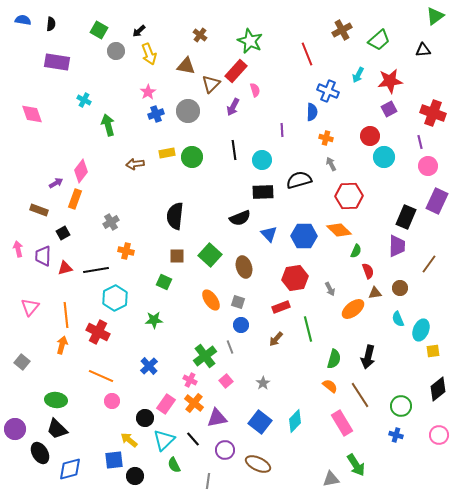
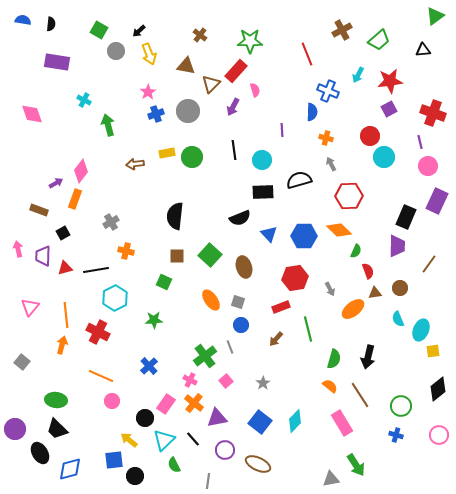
green star at (250, 41): rotated 25 degrees counterclockwise
